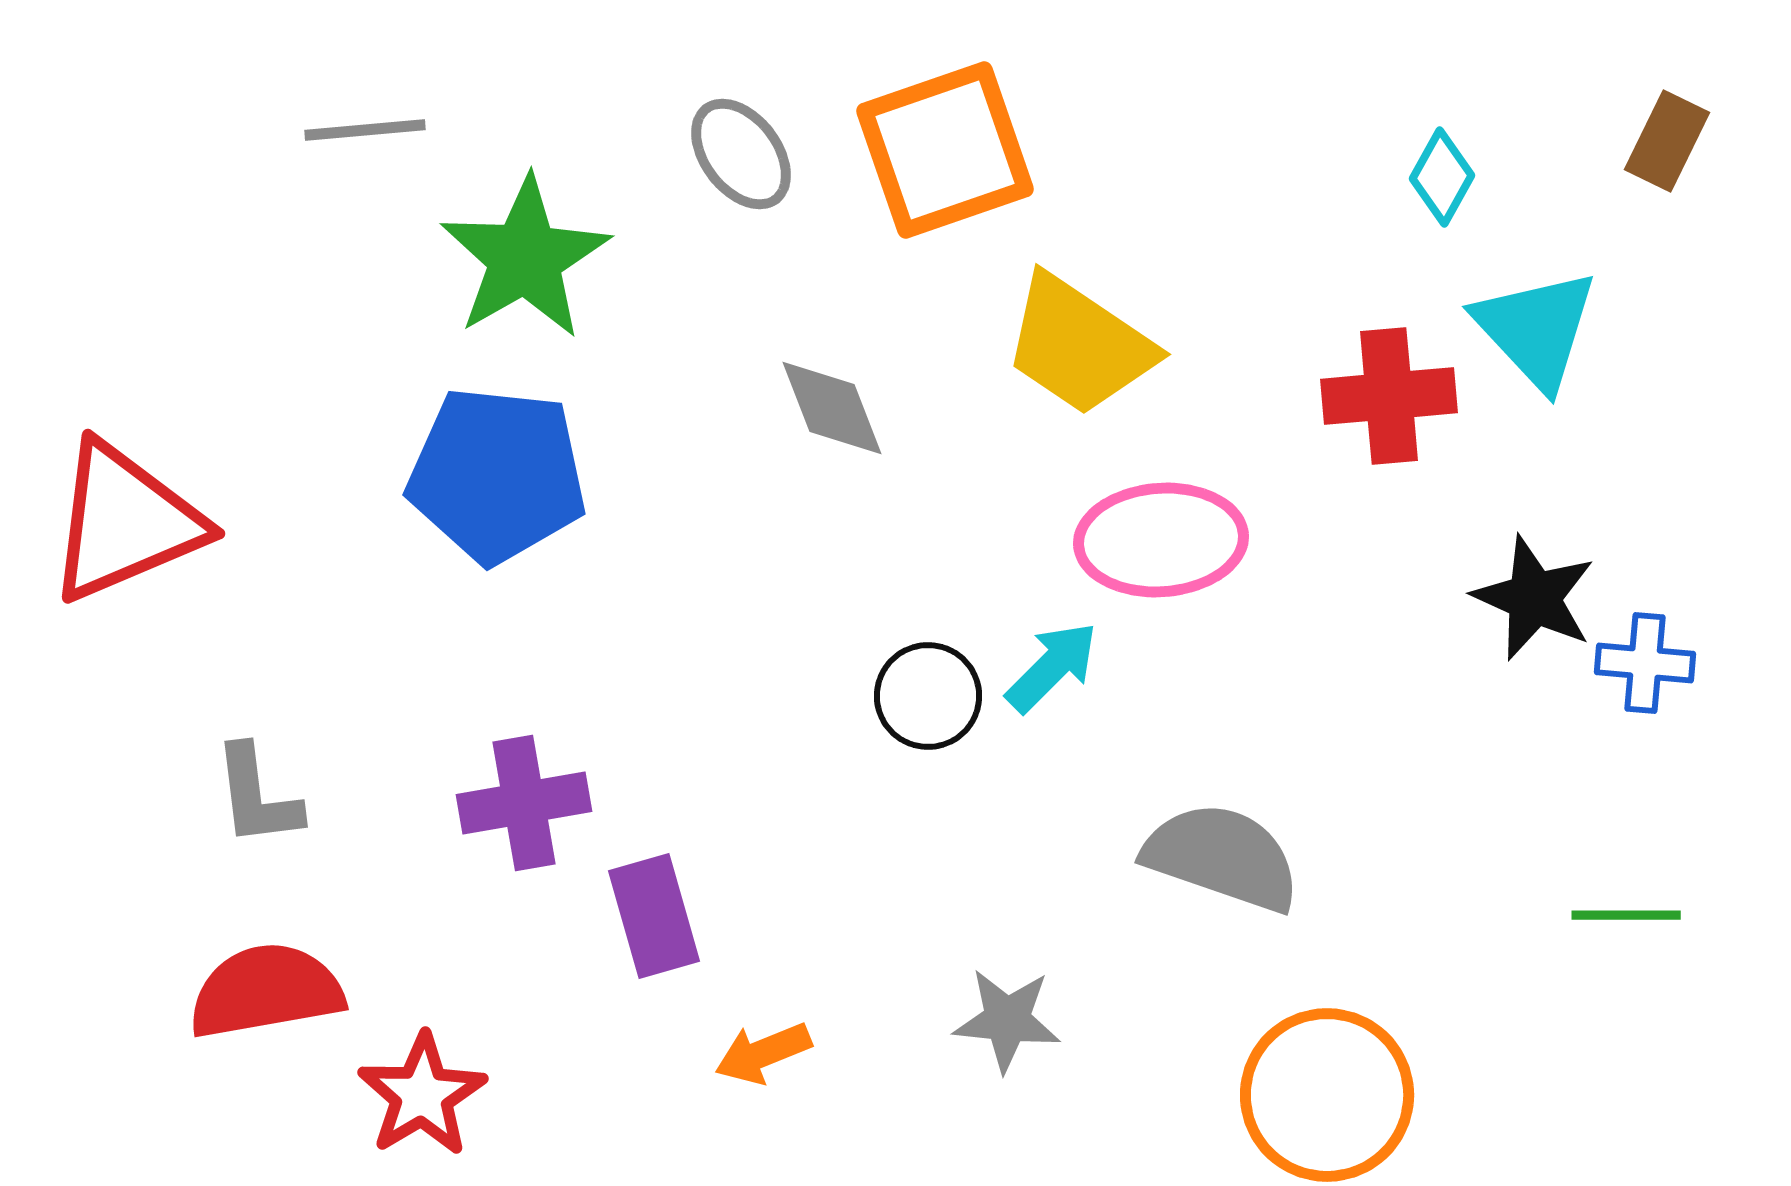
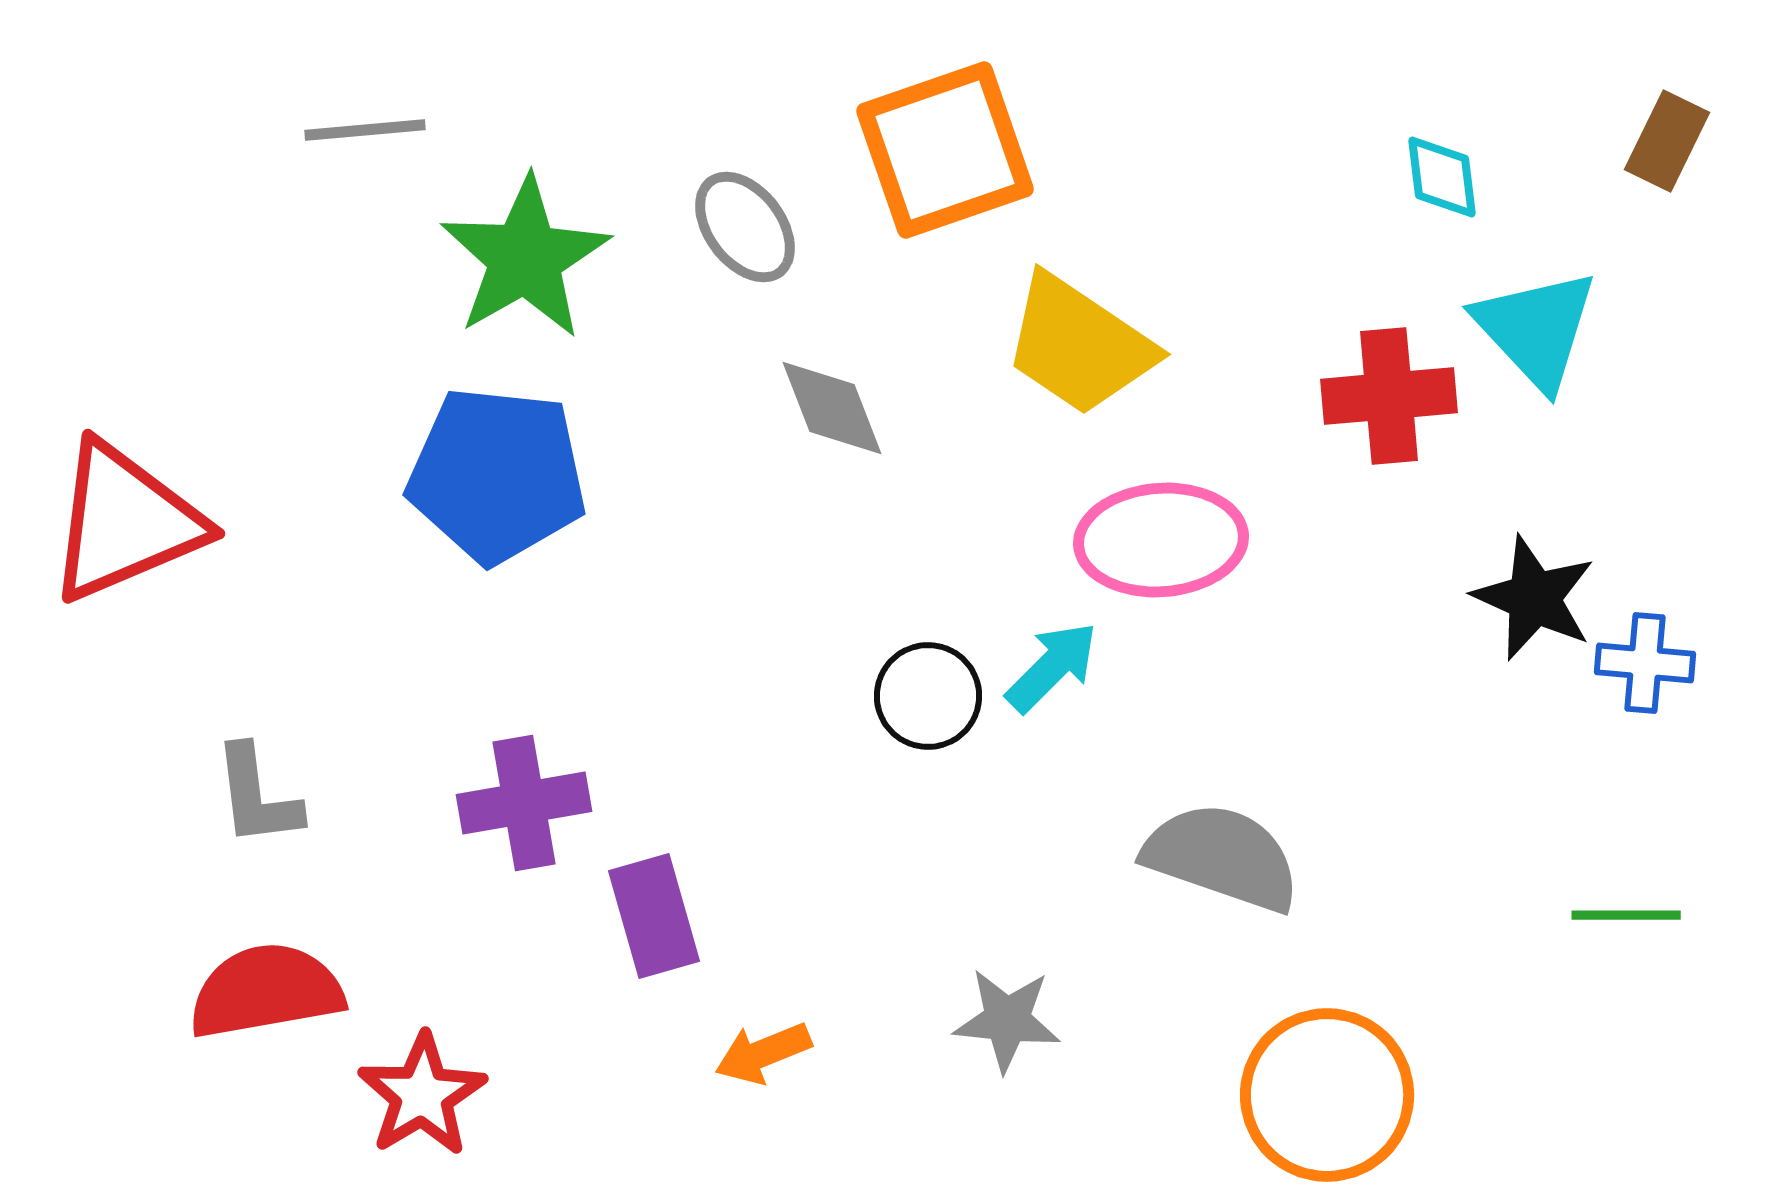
gray ellipse: moved 4 px right, 73 px down
cyan diamond: rotated 36 degrees counterclockwise
